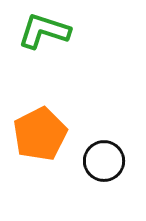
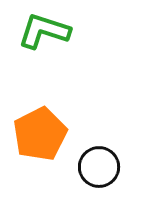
black circle: moved 5 px left, 6 px down
